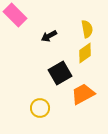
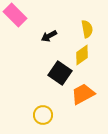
yellow diamond: moved 3 px left, 2 px down
black square: rotated 25 degrees counterclockwise
yellow circle: moved 3 px right, 7 px down
